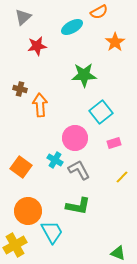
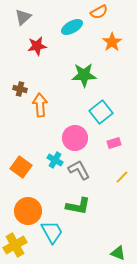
orange star: moved 3 px left
